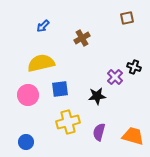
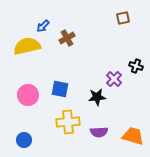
brown square: moved 4 px left
brown cross: moved 15 px left
yellow semicircle: moved 14 px left, 17 px up
black cross: moved 2 px right, 1 px up
purple cross: moved 1 px left, 2 px down
blue square: rotated 18 degrees clockwise
black star: moved 1 px down
yellow cross: rotated 10 degrees clockwise
purple semicircle: rotated 108 degrees counterclockwise
blue circle: moved 2 px left, 2 px up
